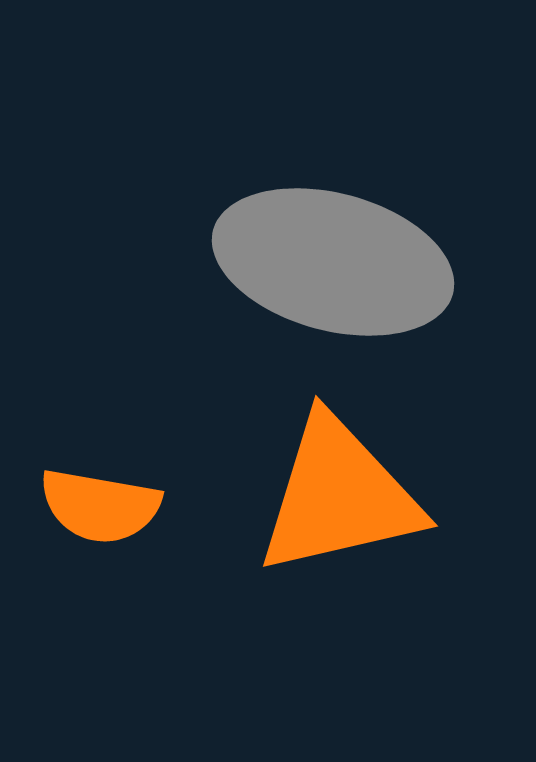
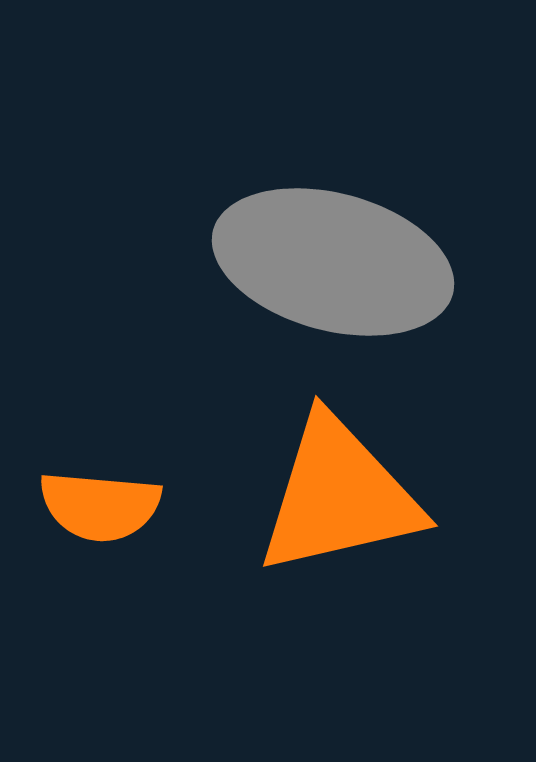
orange semicircle: rotated 5 degrees counterclockwise
